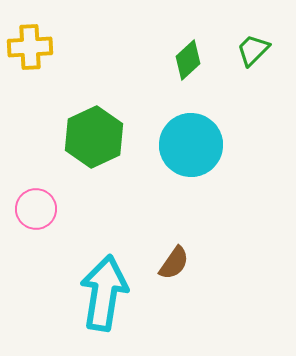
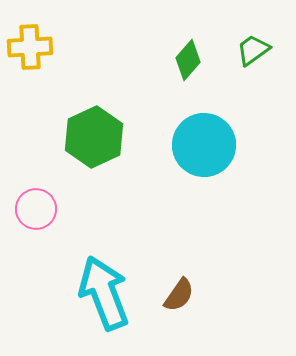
green trapezoid: rotated 9 degrees clockwise
green diamond: rotated 6 degrees counterclockwise
cyan circle: moved 13 px right
brown semicircle: moved 5 px right, 32 px down
cyan arrow: rotated 30 degrees counterclockwise
